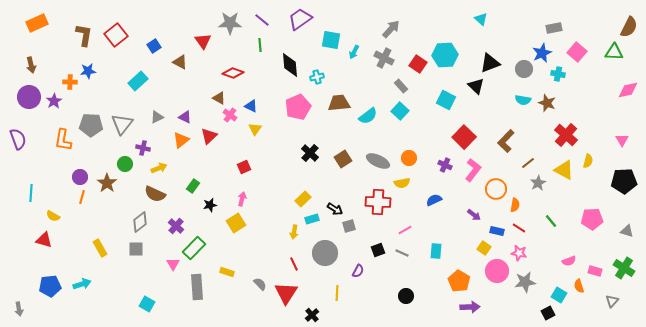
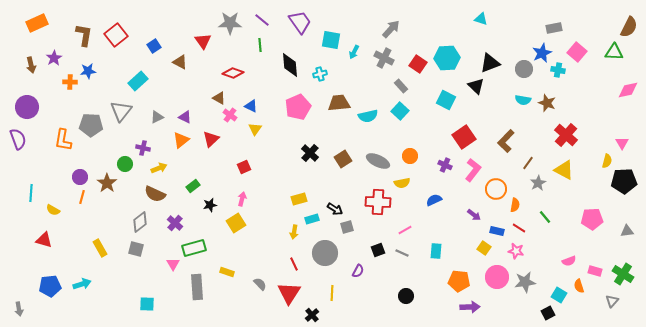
purple trapezoid at (300, 19): moved 3 px down; rotated 90 degrees clockwise
cyan triangle at (481, 19): rotated 24 degrees counterclockwise
cyan hexagon at (445, 55): moved 2 px right, 3 px down
cyan cross at (558, 74): moved 4 px up
cyan cross at (317, 77): moved 3 px right, 3 px up
purple circle at (29, 97): moved 2 px left, 10 px down
purple star at (54, 101): moved 43 px up
cyan semicircle at (368, 116): rotated 24 degrees clockwise
gray triangle at (122, 124): moved 1 px left, 13 px up
red triangle at (209, 136): moved 2 px right, 3 px down
red square at (464, 137): rotated 10 degrees clockwise
pink triangle at (622, 140): moved 3 px down
orange circle at (409, 158): moved 1 px right, 2 px up
yellow semicircle at (588, 161): moved 19 px right
brown line at (528, 163): rotated 16 degrees counterclockwise
green rectangle at (193, 186): rotated 16 degrees clockwise
yellow rectangle at (303, 199): moved 4 px left; rotated 28 degrees clockwise
yellow semicircle at (53, 216): moved 6 px up
green line at (551, 221): moved 6 px left, 4 px up
purple cross at (176, 226): moved 1 px left, 3 px up
gray square at (349, 226): moved 2 px left, 1 px down
gray triangle at (627, 231): rotated 24 degrees counterclockwise
green rectangle at (194, 248): rotated 30 degrees clockwise
gray square at (136, 249): rotated 14 degrees clockwise
pink star at (519, 253): moved 3 px left, 2 px up
green cross at (624, 268): moved 1 px left, 6 px down
pink circle at (497, 271): moved 6 px down
orange pentagon at (459, 281): rotated 25 degrees counterclockwise
red triangle at (286, 293): moved 3 px right
yellow line at (337, 293): moved 5 px left
cyan square at (147, 304): rotated 28 degrees counterclockwise
